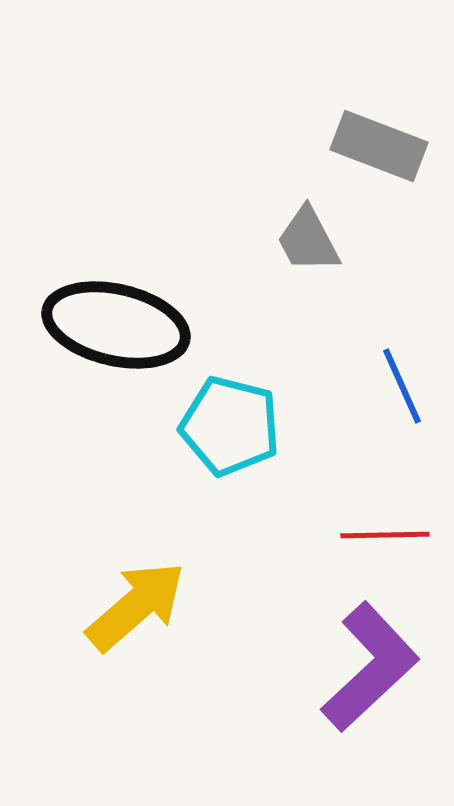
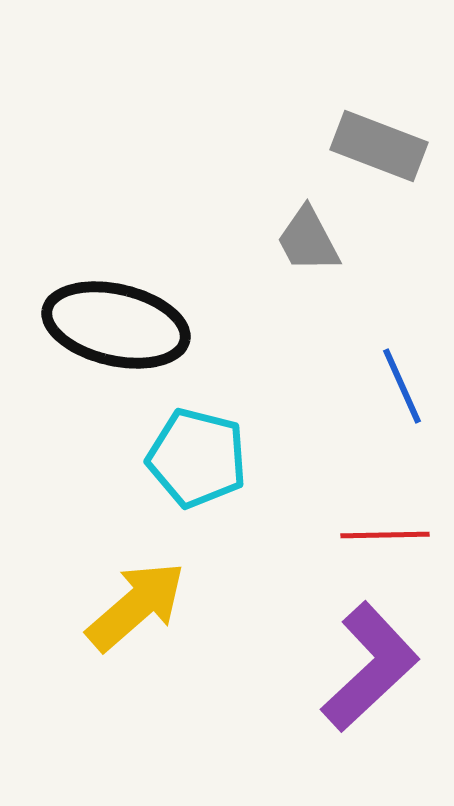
cyan pentagon: moved 33 px left, 32 px down
